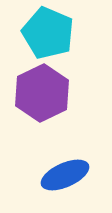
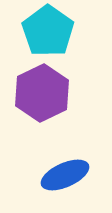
cyan pentagon: moved 2 px up; rotated 12 degrees clockwise
